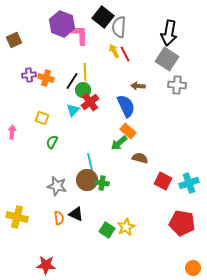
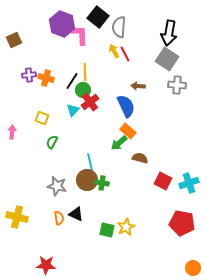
black square: moved 5 px left
green square: rotated 21 degrees counterclockwise
